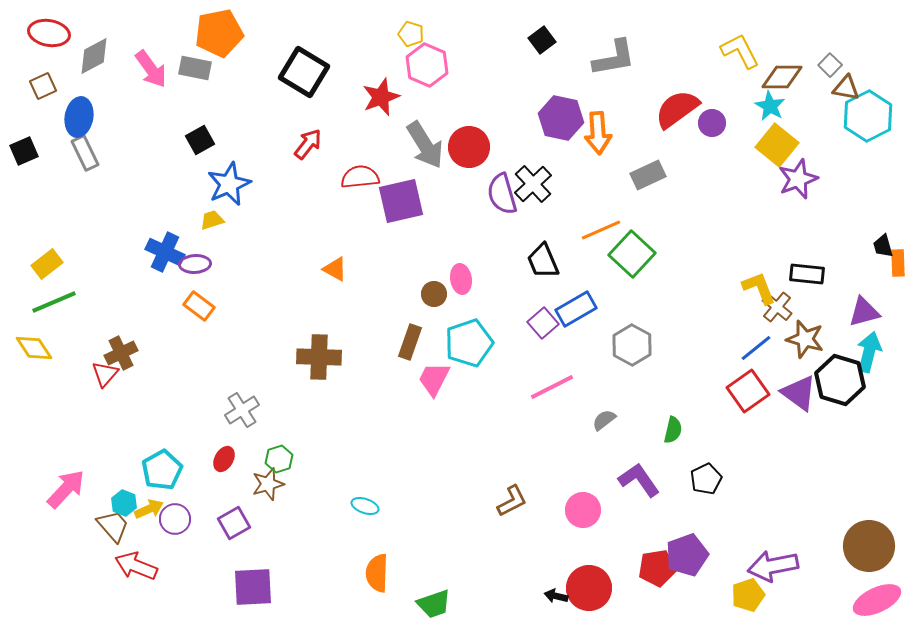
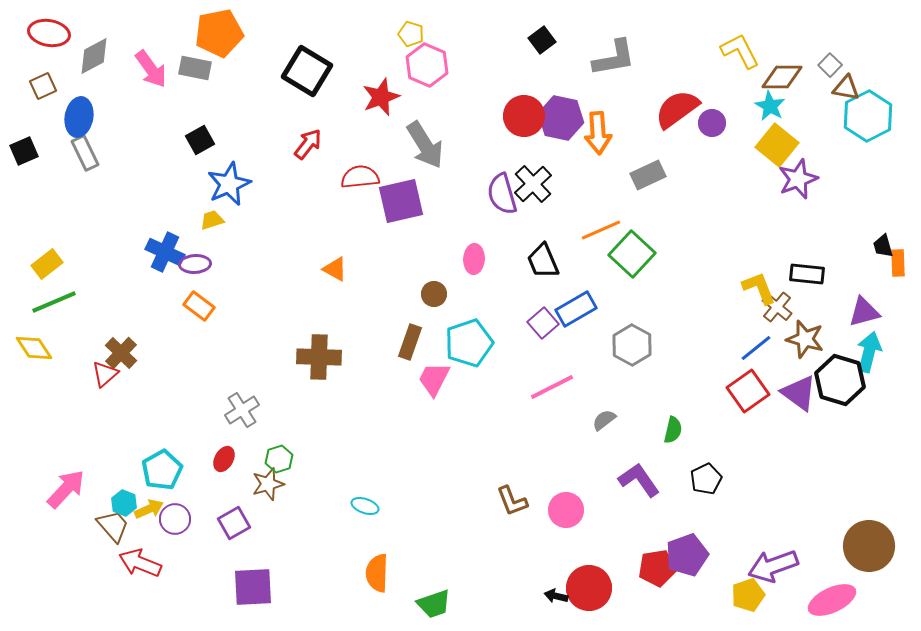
black square at (304, 72): moved 3 px right, 1 px up
red circle at (469, 147): moved 55 px right, 31 px up
pink ellipse at (461, 279): moved 13 px right, 20 px up; rotated 12 degrees clockwise
brown cross at (121, 353): rotated 20 degrees counterclockwise
red triangle at (105, 374): rotated 8 degrees clockwise
brown L-shape at (512, 501): rotated 96 degrees clockwise
pink circle at (583, 510): moved 17 px left
red arrow at (136, 566): moved 4 px right, 3 px up
purple arrow at (773, 566): rotated 9 degrees counterclockwise
pink ellipse at (877, 600): moved 45 px left
